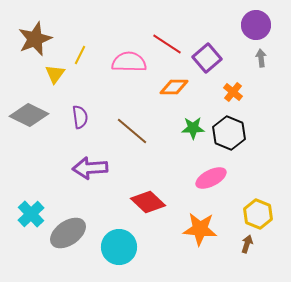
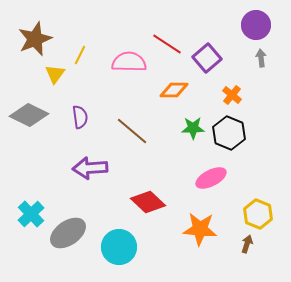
orange diamond: moved 3 px down
orange cross: moved 1 px left, 3 px down
